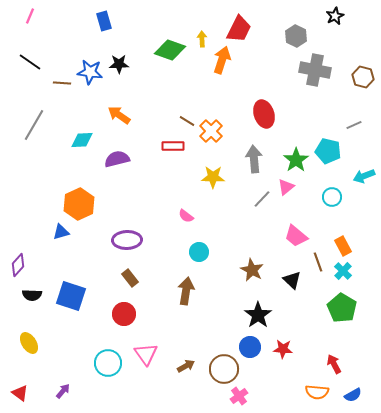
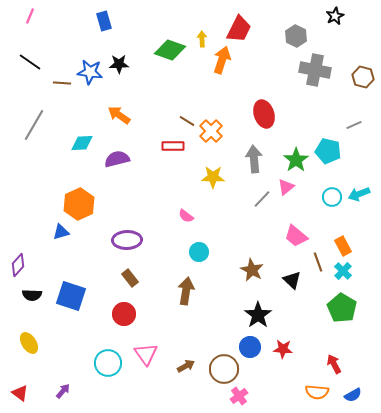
cyan diamond at (82, 140): moved 3 px down
cyan arrow at (364, 176): moved 5 px left, 18 px down
